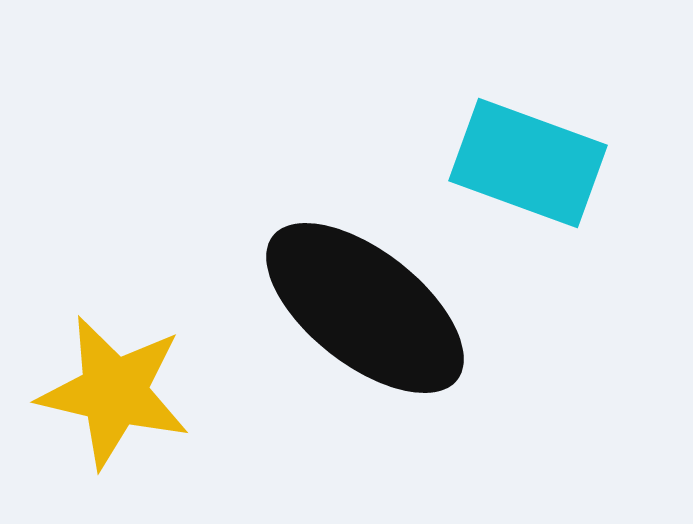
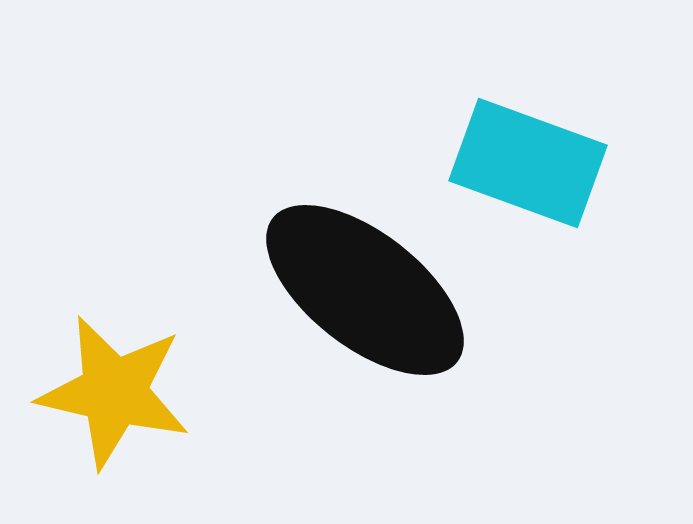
black ellipse: moved 18 px up
